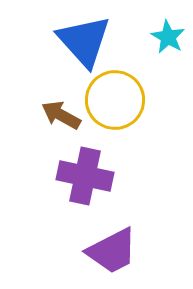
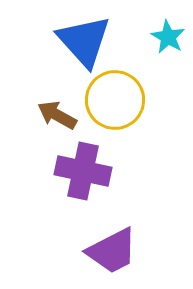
brown arrow: moved 4 px left
purple cross: moved 2 px left, 5 px up
